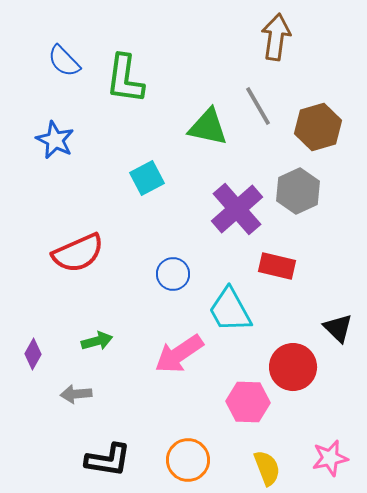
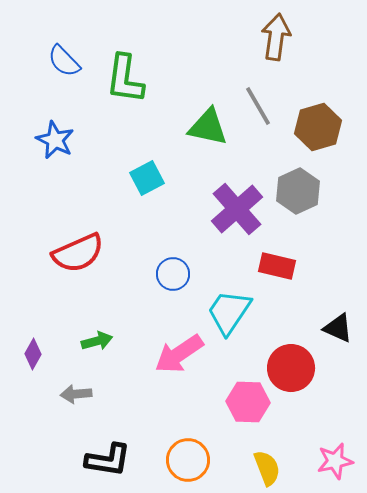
cyan trapezoid: moved 1 px left, 2 px down; rotated 63 degrees clockwise
black triangle: rotated 20 degrees counterclockwise
red circle: moved 2 px left, 1 px down
pink star: moved 5 px right, 3 px down
